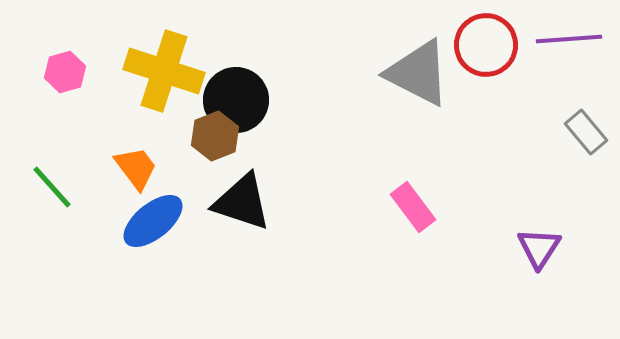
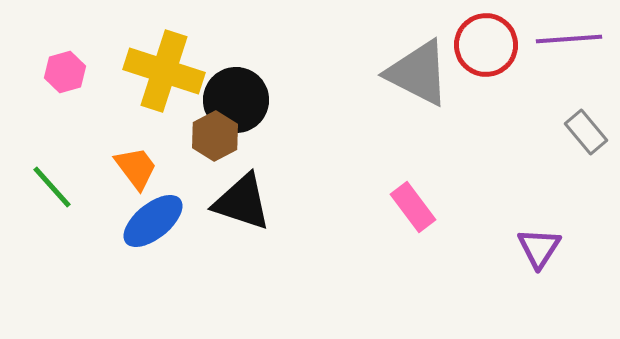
brown hexagon: rotated 6 degrees counterclockwise
